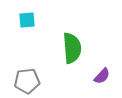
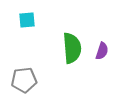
purple semicircle: moved 25 px up; rotated 24 degrees counterclockwise
gray pentagon: moved 3 px left, 1 px up
